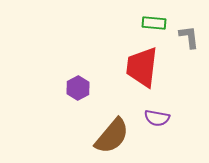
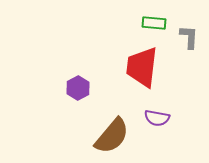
gray L-shape: rotated 10 degrees clockwise
